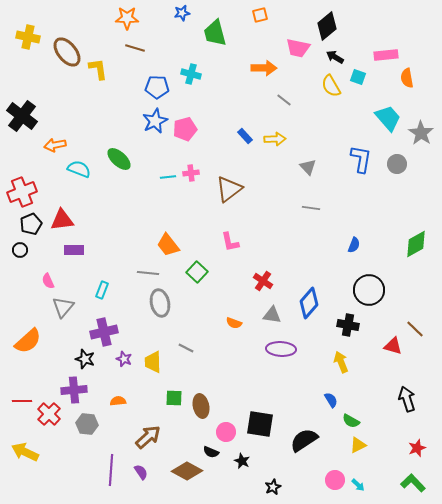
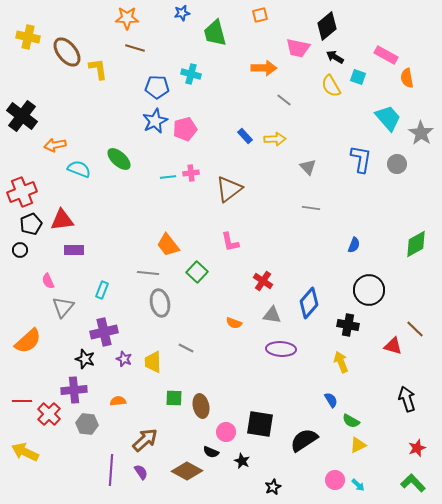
pink rectangle at (386, 55): rotated 35 degrees clockwise
brown arrow at (148, 437): moved 3 px left, 3 px down
